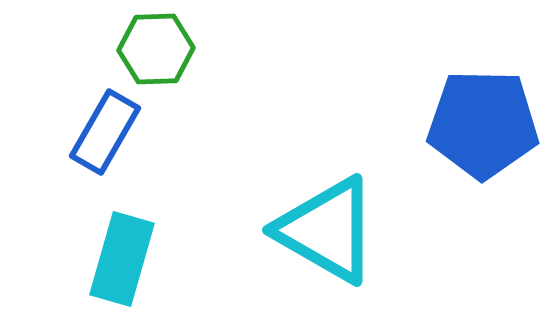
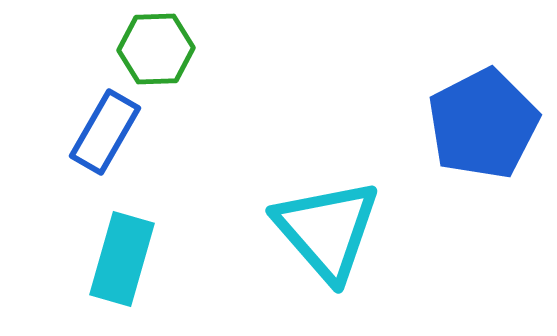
blue pentagon: rotated 28 degrees counterclockwise
cyan triangle: rotated 19 degrees clockwise
